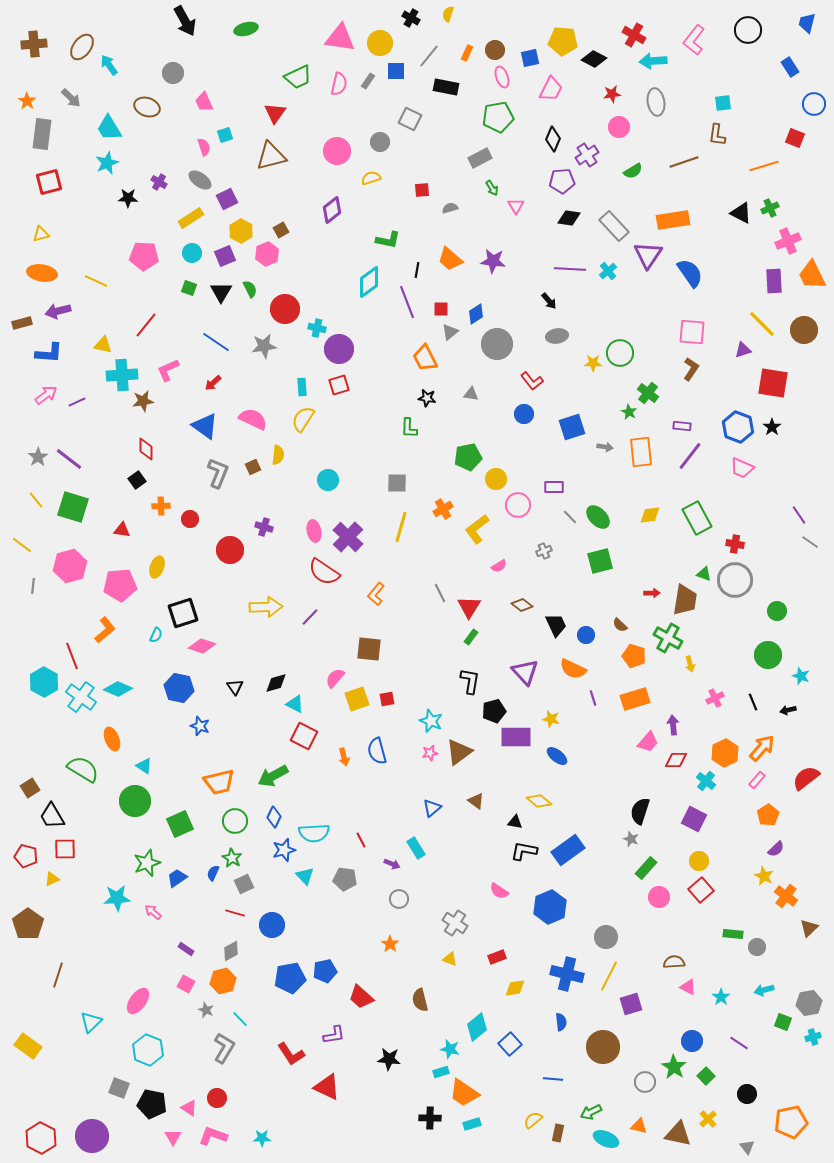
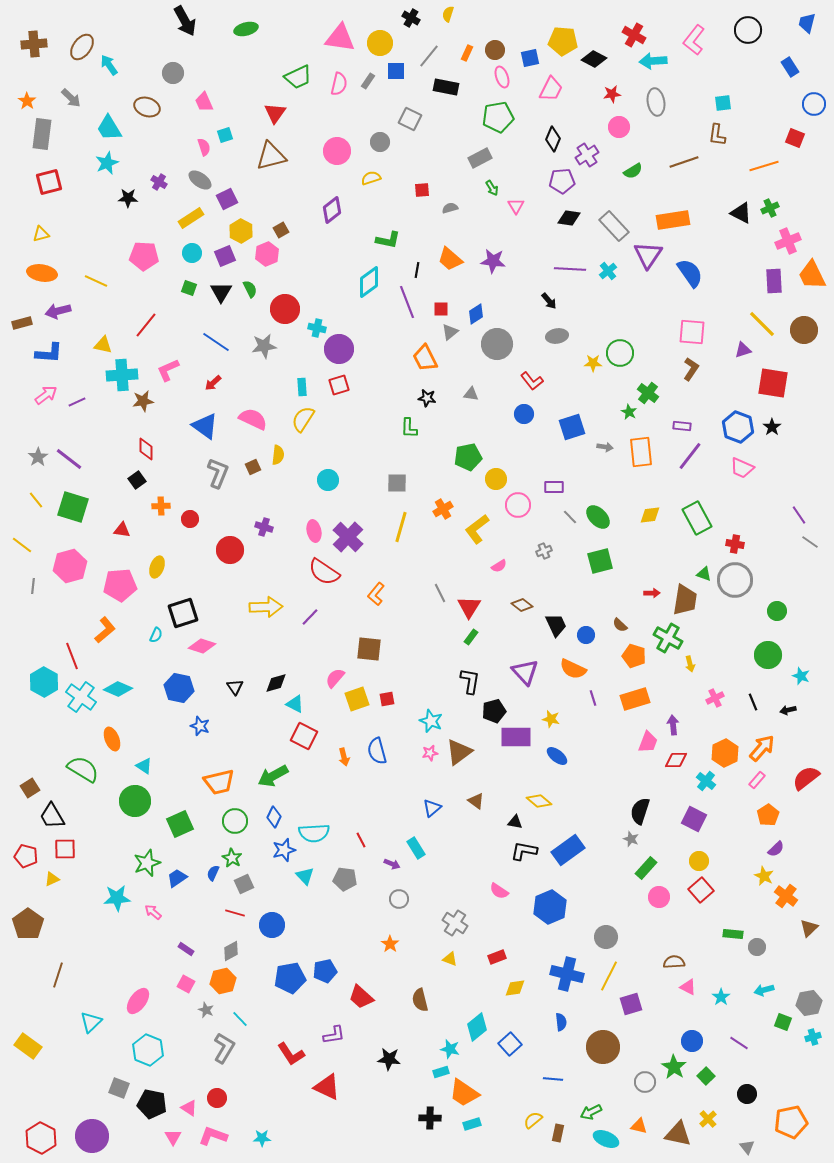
pink trapezoid at (648, 742): rotated 20 degrees counterclockwise
